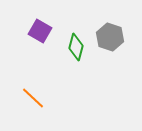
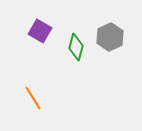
gray hexagon: rotated 16 degrees clockwise
orange line: rotated 15 degrees clockwise
